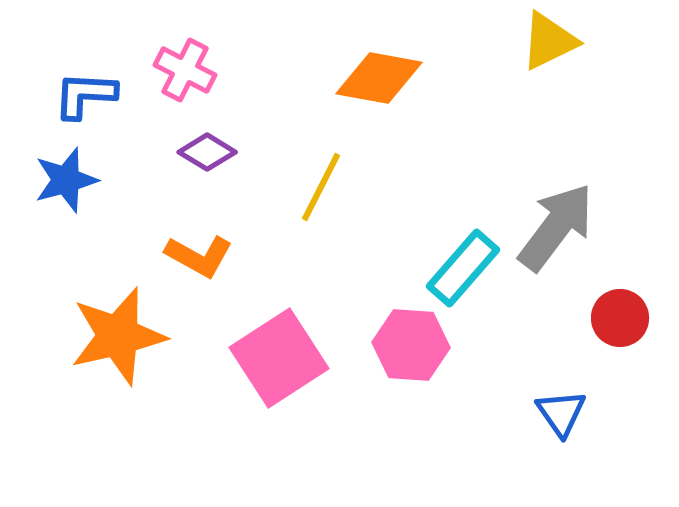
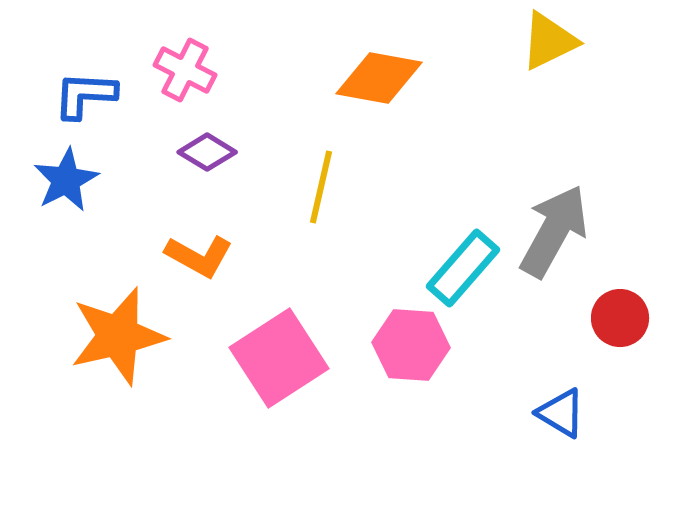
blue star: rotated 12 degrees counterclockwise
yellow line: rotated 14 degrees counterclockwise
gray arrow: moved 2 px left, 4 px down; rotated 8 degrees counterclockwise
blue triangle: rotated 24 degrees counterclockwise
